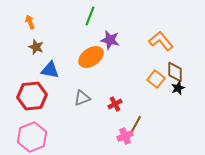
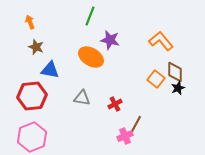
orange ellipse: rotated 65 degrees clockwise
gray triangle: rotated 30 degrees clockwise
